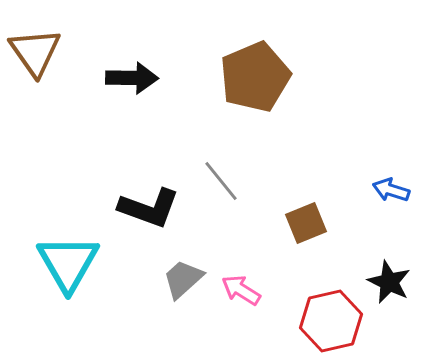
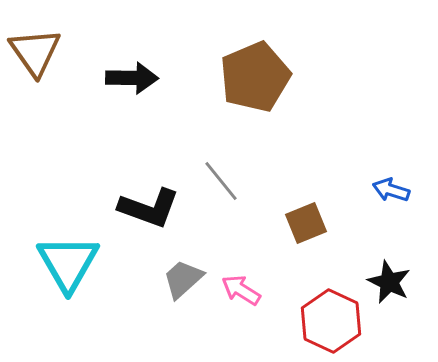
red hexagon: rotated 22 degrees counterclockwise
